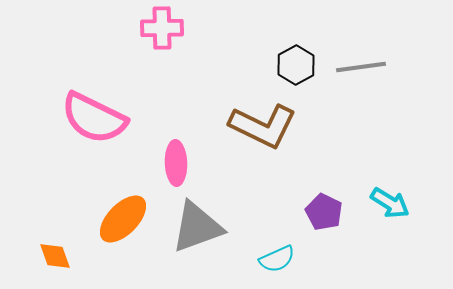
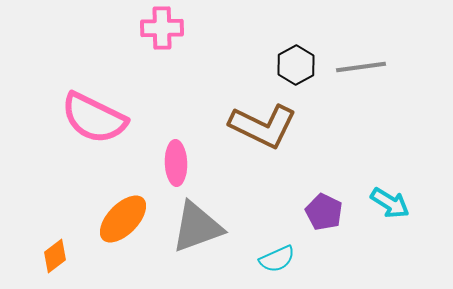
orange diamond: rotated 72 degrees clockwise
